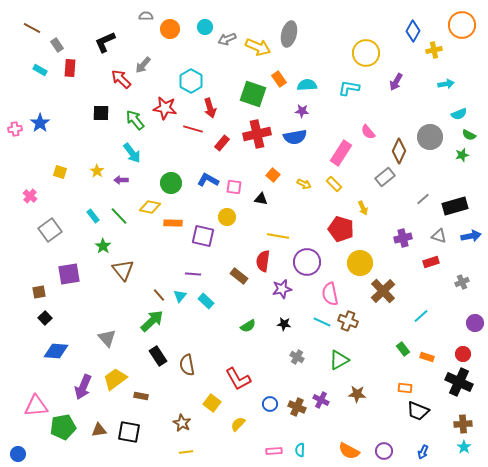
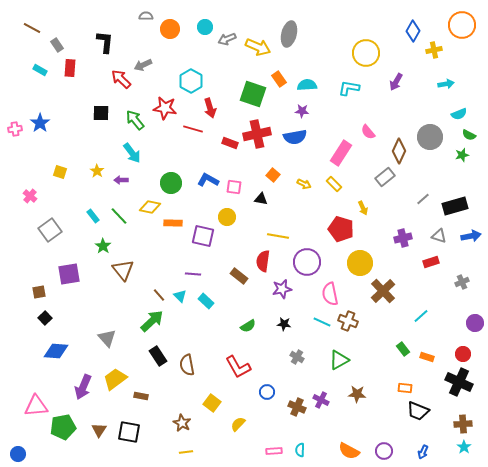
black L-shape at (105, 42): rotated 120 degrees clockwise
gray arrow at (143, 65): rotated 24 degrees clockwise
red rectangle at (222, 143): moved 8 px right; rotated 70 degrees clockwise
cyan triangle at (180, 296): rotated 24 degrees counterclockwise
red L-shape at (238, 379): moved 12 px up
blue circle at (270, 404): moved 3 px left, 12 px up
brown triangle at (99, 430): rotated 49 degrees counterclockwise
